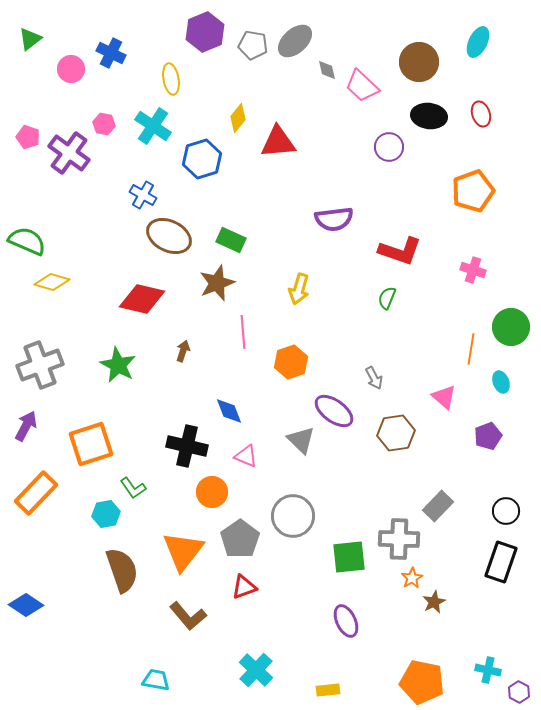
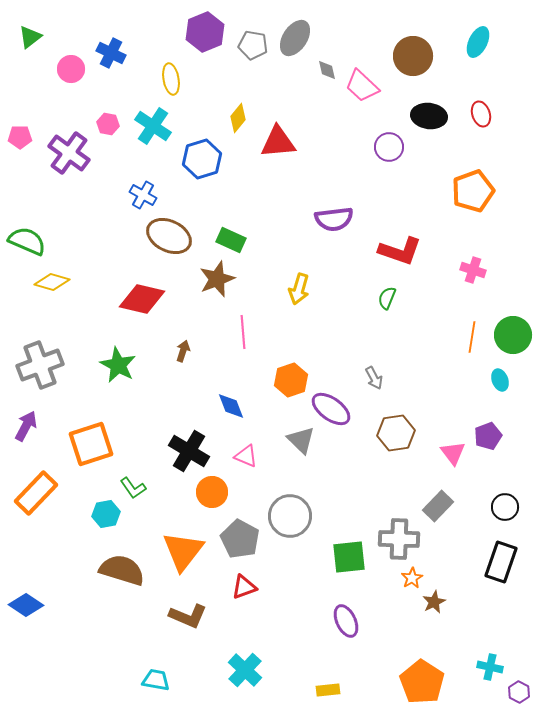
green triangle at (30, 39): moved 2 px up
gray ellipse at (295, 41): moved 3 px up; rotated 15 degrees counterclockwise
brown circle at (419, 62): moved 6 px left, 6 px up
pink hexagon at (104, 124): moved 4 px right
pink pentagon at (28, 137): moved 8 px left; rotated 20 degrees counterclockwise
brown star at (217, 283): moved 4 px up
green circle at (511, 327): moved 2 px right, 8 px down
orange line at (471, 349): moved 1 px right, 12 px up
orange hexagon at (291, 362): moved 18 px down
cyan ellipse at (501, 382): moved 1 px left, 2 px up
pink triangle at (444, 397): moved 9 px right, 56 px down; rotated 12 degrees clockwise
blue diamond at (229, 411): moved 2 px right, 5 px up
purple ellipse at (334, 411): moved 3 px left, 2 px up
black cross at (187, 446): moved 2 px right, 5 px down; rotated 18 degrees clockwise
black circle at (506, 511): moved 1 px left, 4 px up
gray circle at (293, 516): moved 3 px left
gray pentagon at (240, 539): rotated 9 degrees counterclockwise
brown semicircle at (122, 570): rotated 54 degrees counterclockwise
brown L-shape at (188, 616): rotated 27 degrees counterclockwise
cyan cross at (256, 670): moved 11 px left
cyan cross at (488, 670): moved 2 px right, 3 px up
orange pentagon at (422, 682): rotated 21 degrees clockwise
